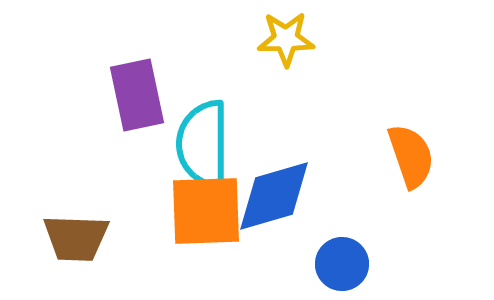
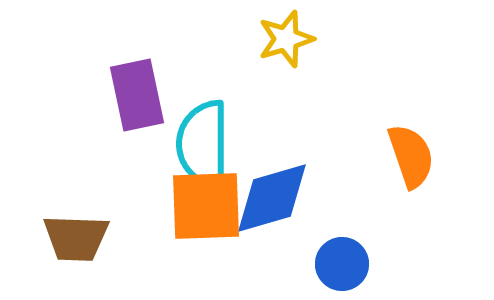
yellow star: rotated 16 degrees counterclockwise
blue diamond: moved 2 px left, 2 px down
orange square: moved 5 px up
